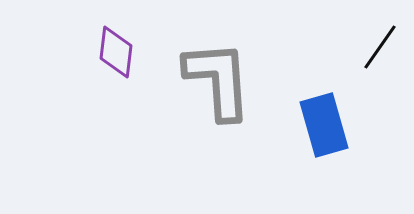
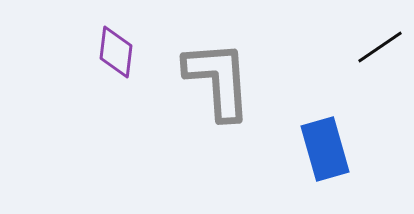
black line: rotated 21 degrees clockwise
blue rectangle: moved 1 px right, 24 px down
